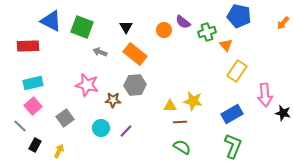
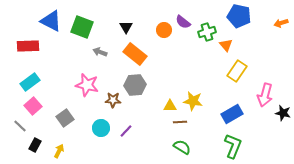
orange arrow: moved 2 px left; rotated 32 degrees clockwise
cyan rectangle: moved 3 px left, 1 px up; rotated 24 degrees counterclockwise
pink arrow: rotated 20 degrees clockwise
